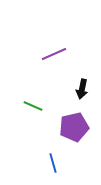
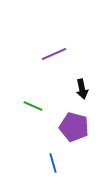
black arrow: rotated 24 degrees counterclockwise
purple pentagon: rotated 28 degrees clockwise
